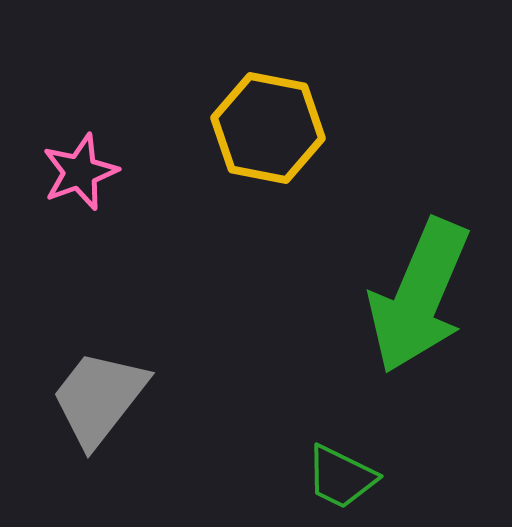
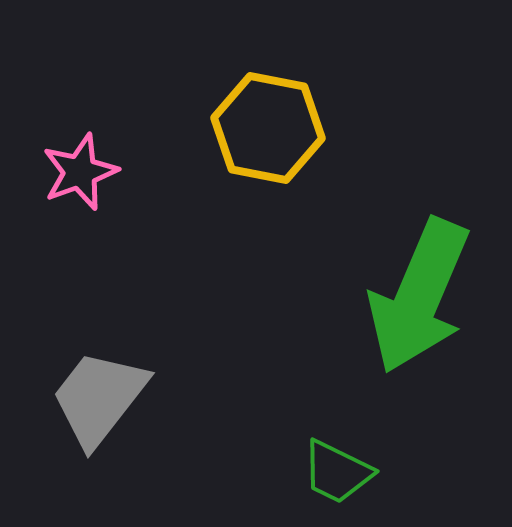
green trapezoid: moved 4 px left, 5 px up
